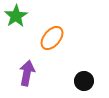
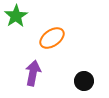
orange ellipse: rotated 15 degrees clockwise
purple arrow: moved 6 px right
